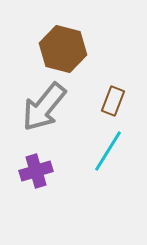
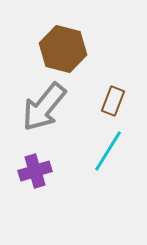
purple cross: moved 1 px left
